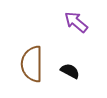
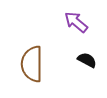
black semicircle: moved 17 px right, 11 px up
